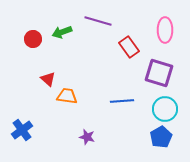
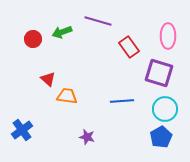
pink ellipse: moved 3 px right, 6 px down
